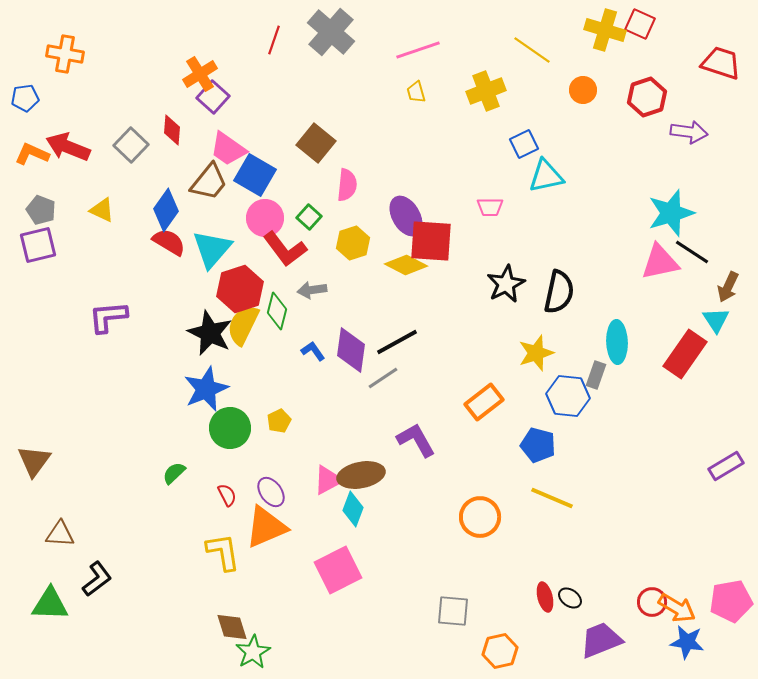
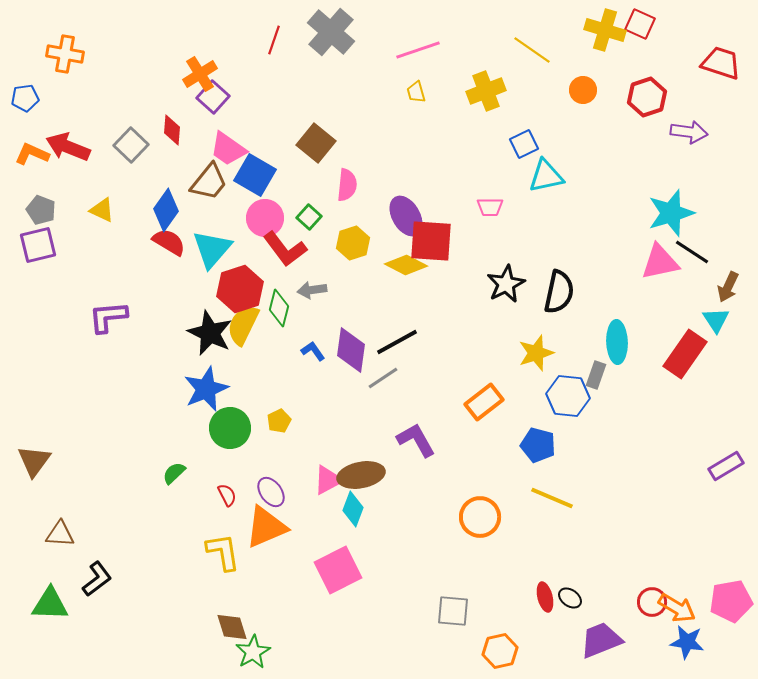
green diamond at (277, 311): moved 2 px right, 3 px up
